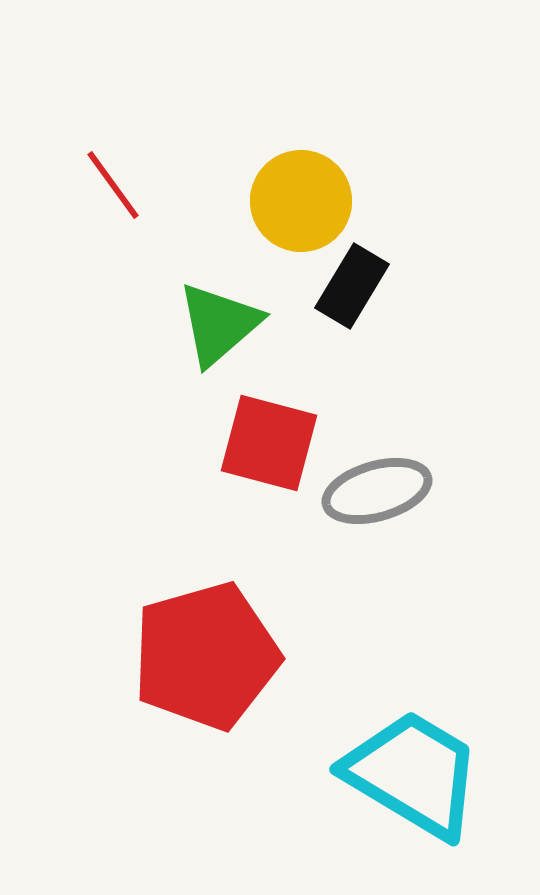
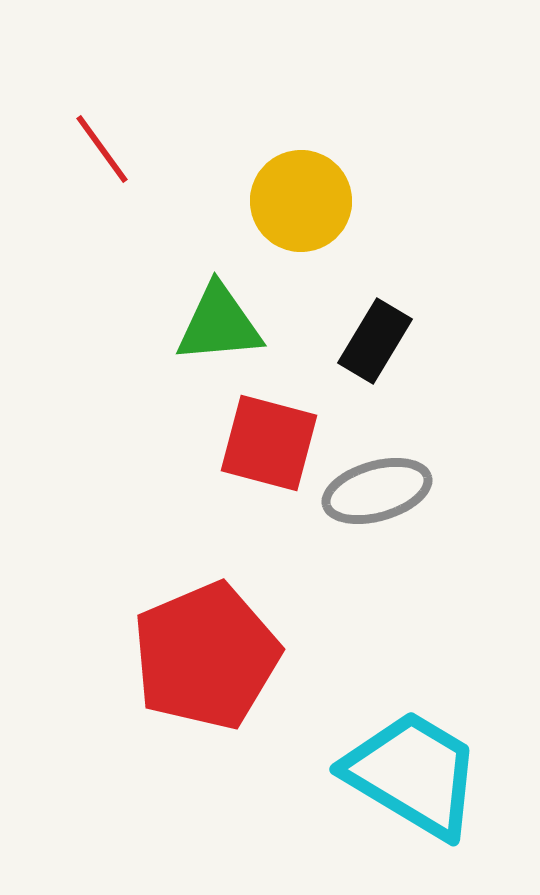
red line: moved 11 px left, 36 px up
black rectangle: moved 23 px right, 55 px down
green triangle: rotated 36 degrees clockwise
red pentagon: rotated 7 degrees counterclockwise
